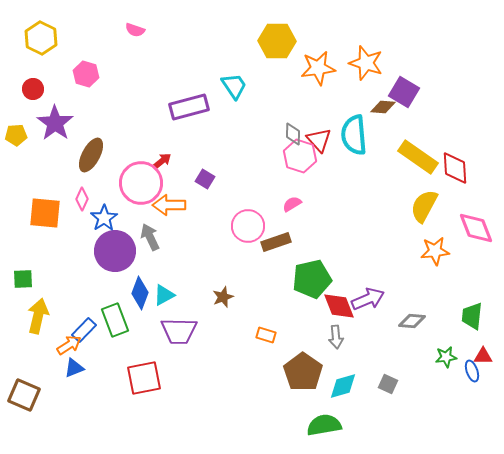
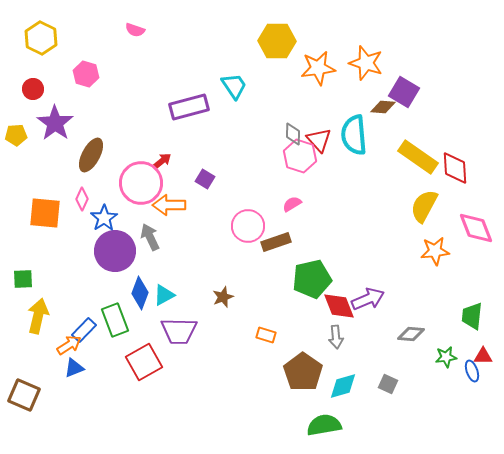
gray diamond at (412, 321): moved 1 px left, 13 px down
red square at (144, 378): moved 16 px up; rotated 18 degrees counterclockwise
